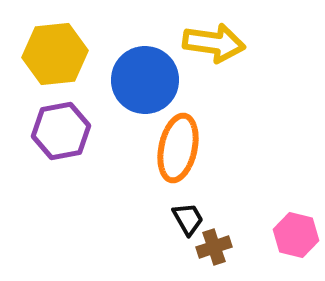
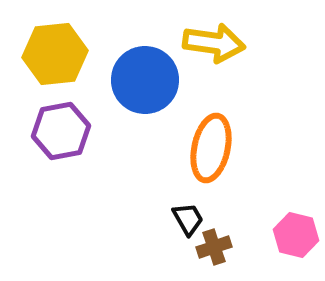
orange ellipse: moved 33 px right
